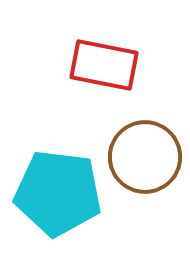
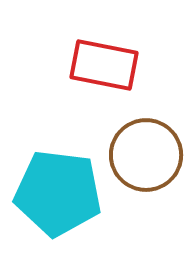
brown circle: moved 1 px right, 2 px up
